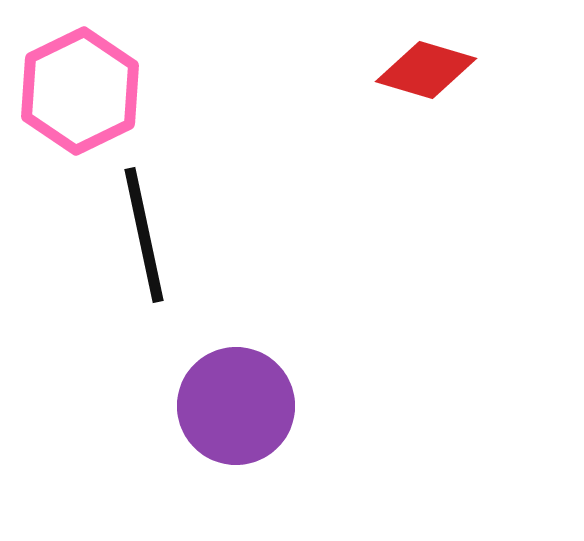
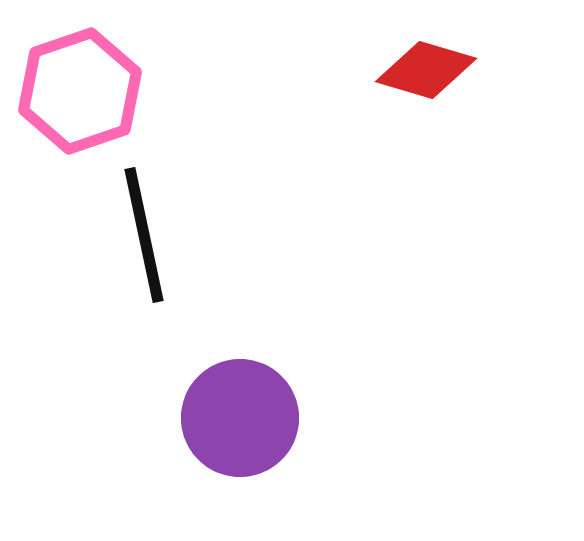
pink hexagon: rotated 7 degrees clockwise
purple circle: moved 4 px right, 12 px down
